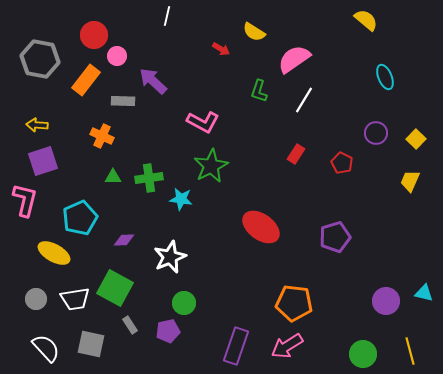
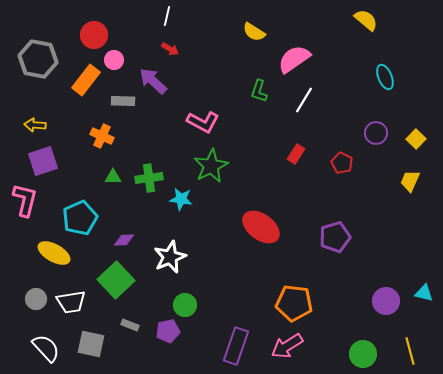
red arrow at (221, 49): moved 51 px left
pink circle at (117, 56): moved 3 px left, 4 px down
gray hexagon at (40, 59): moved 2 px left
yellow arrow at (37, 125): moved 2 px left
green square at (115, 288): moved 1 px right, 8 px up; rotated 18 degrees clockwise
white trapezoid at (75, 299): moved 4 px left, 3 px down
green circle at (184, 303): moved 1 px right, 2 px down
gray rectangle at (130, 325): rotated 36 degrees counterclockwise
